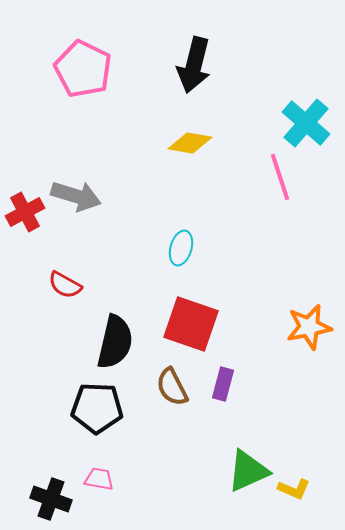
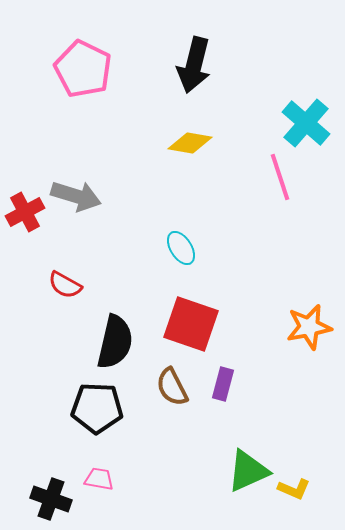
cyan ellipse: rotated 48 degrees counterclockwise
